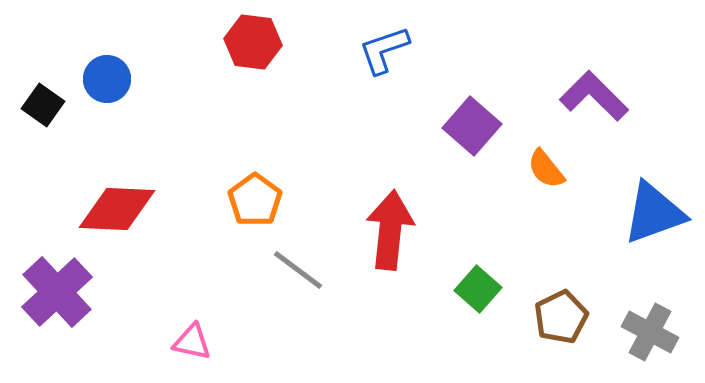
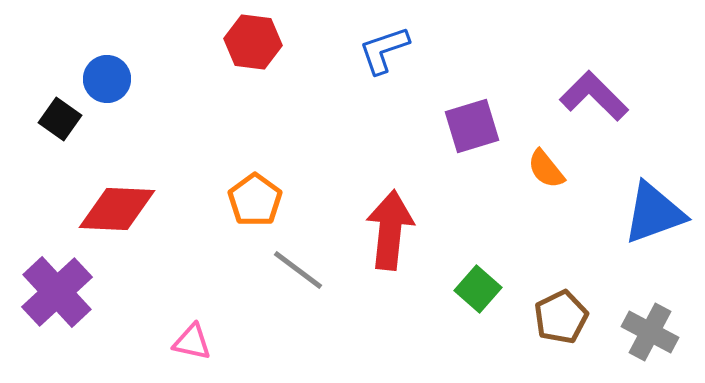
black square: moved 17 px right, 14 px down
purple square: rotated 32 degrees clockwise
